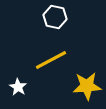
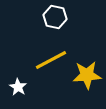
yellow star: moved 11 px up
